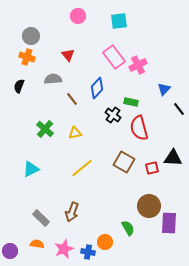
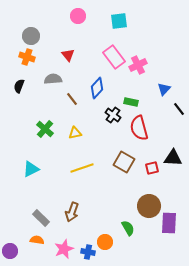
yellow line: rotated 20 degrees clockwise
orange semicircle: moved 4 px up
